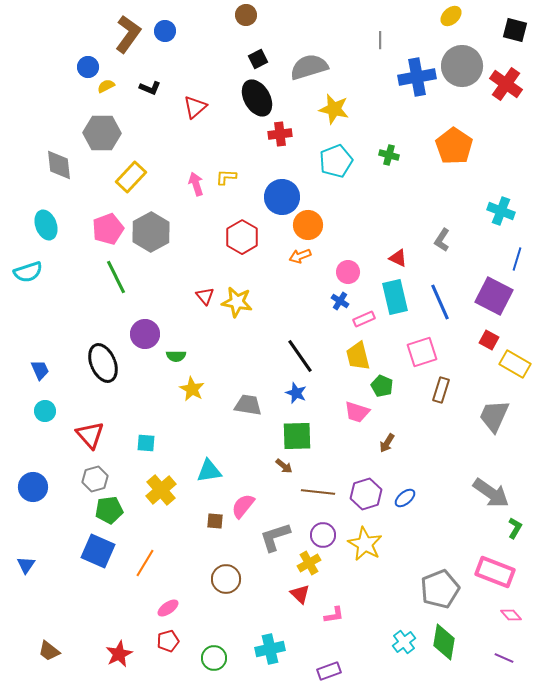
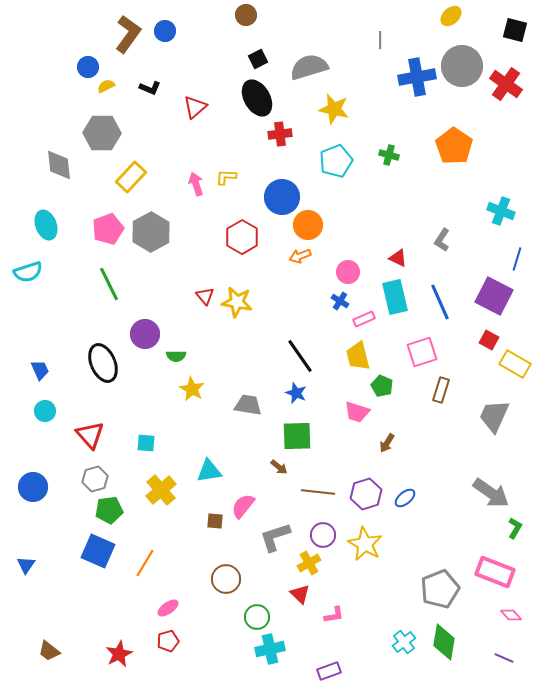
green line at (116, 277): moved 7 px left, 7 px down
brown arrow at (284, 466): moved 5 px left, 1 px down
green circle at (214, 658): moved 43 px right, 41 px up
